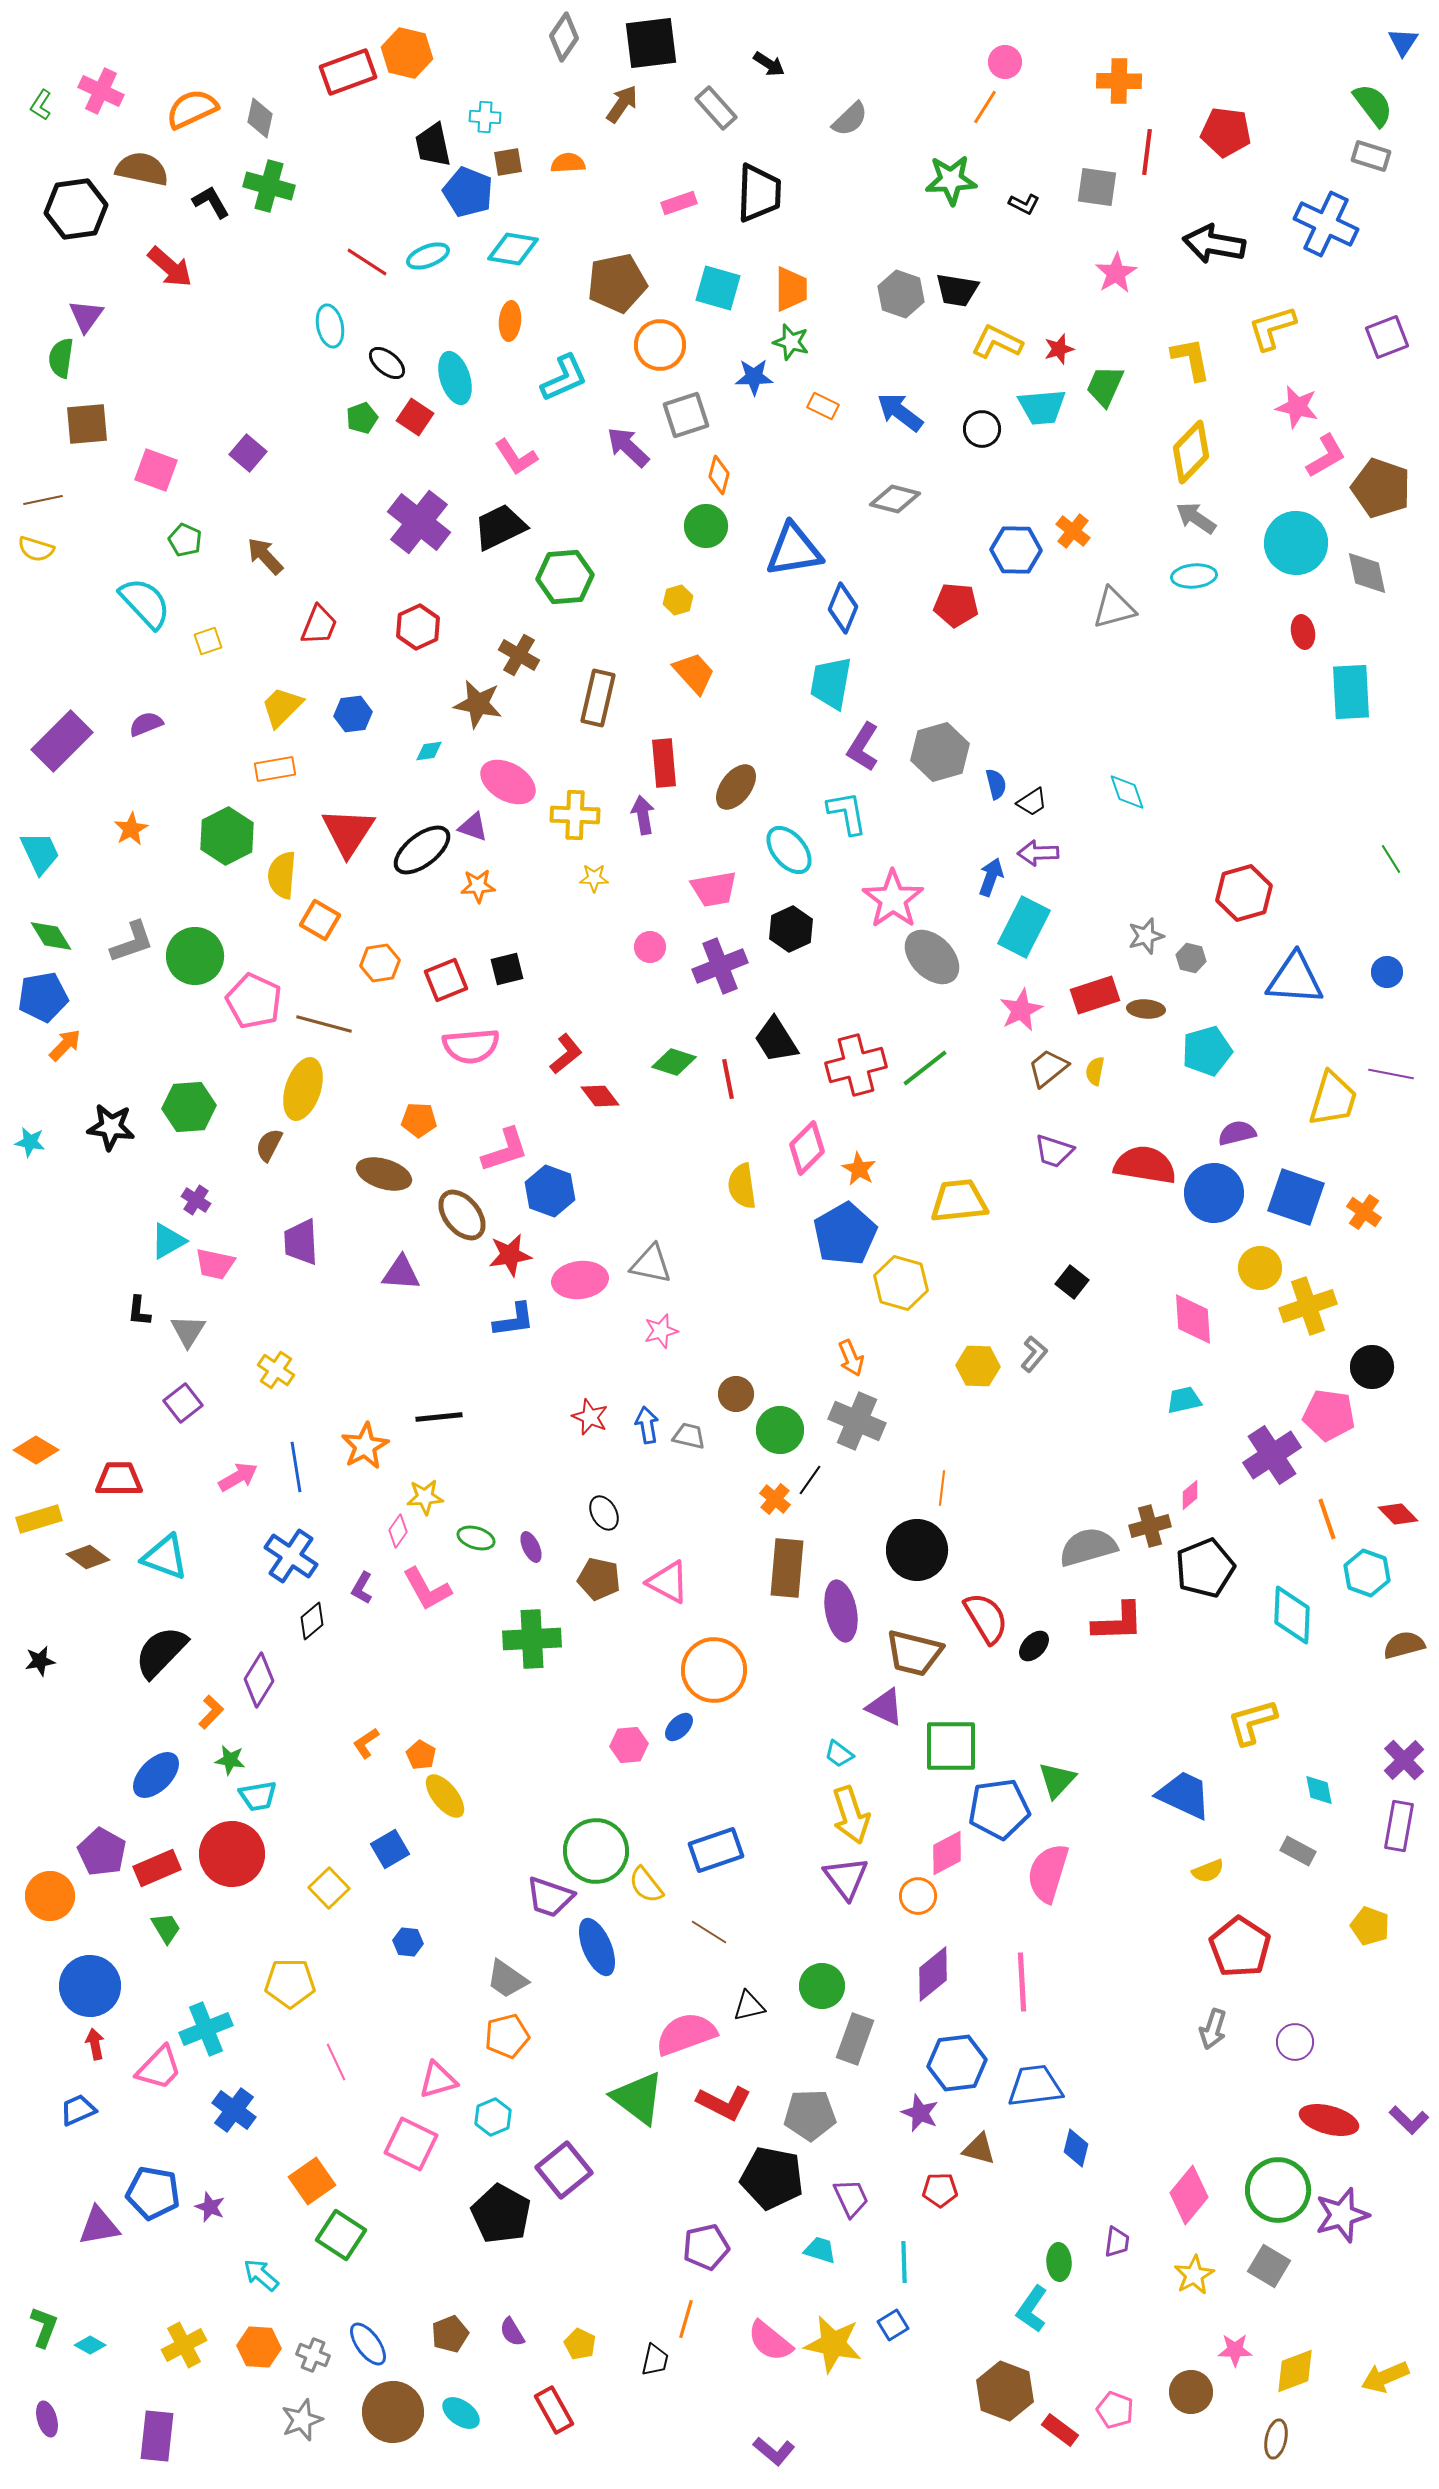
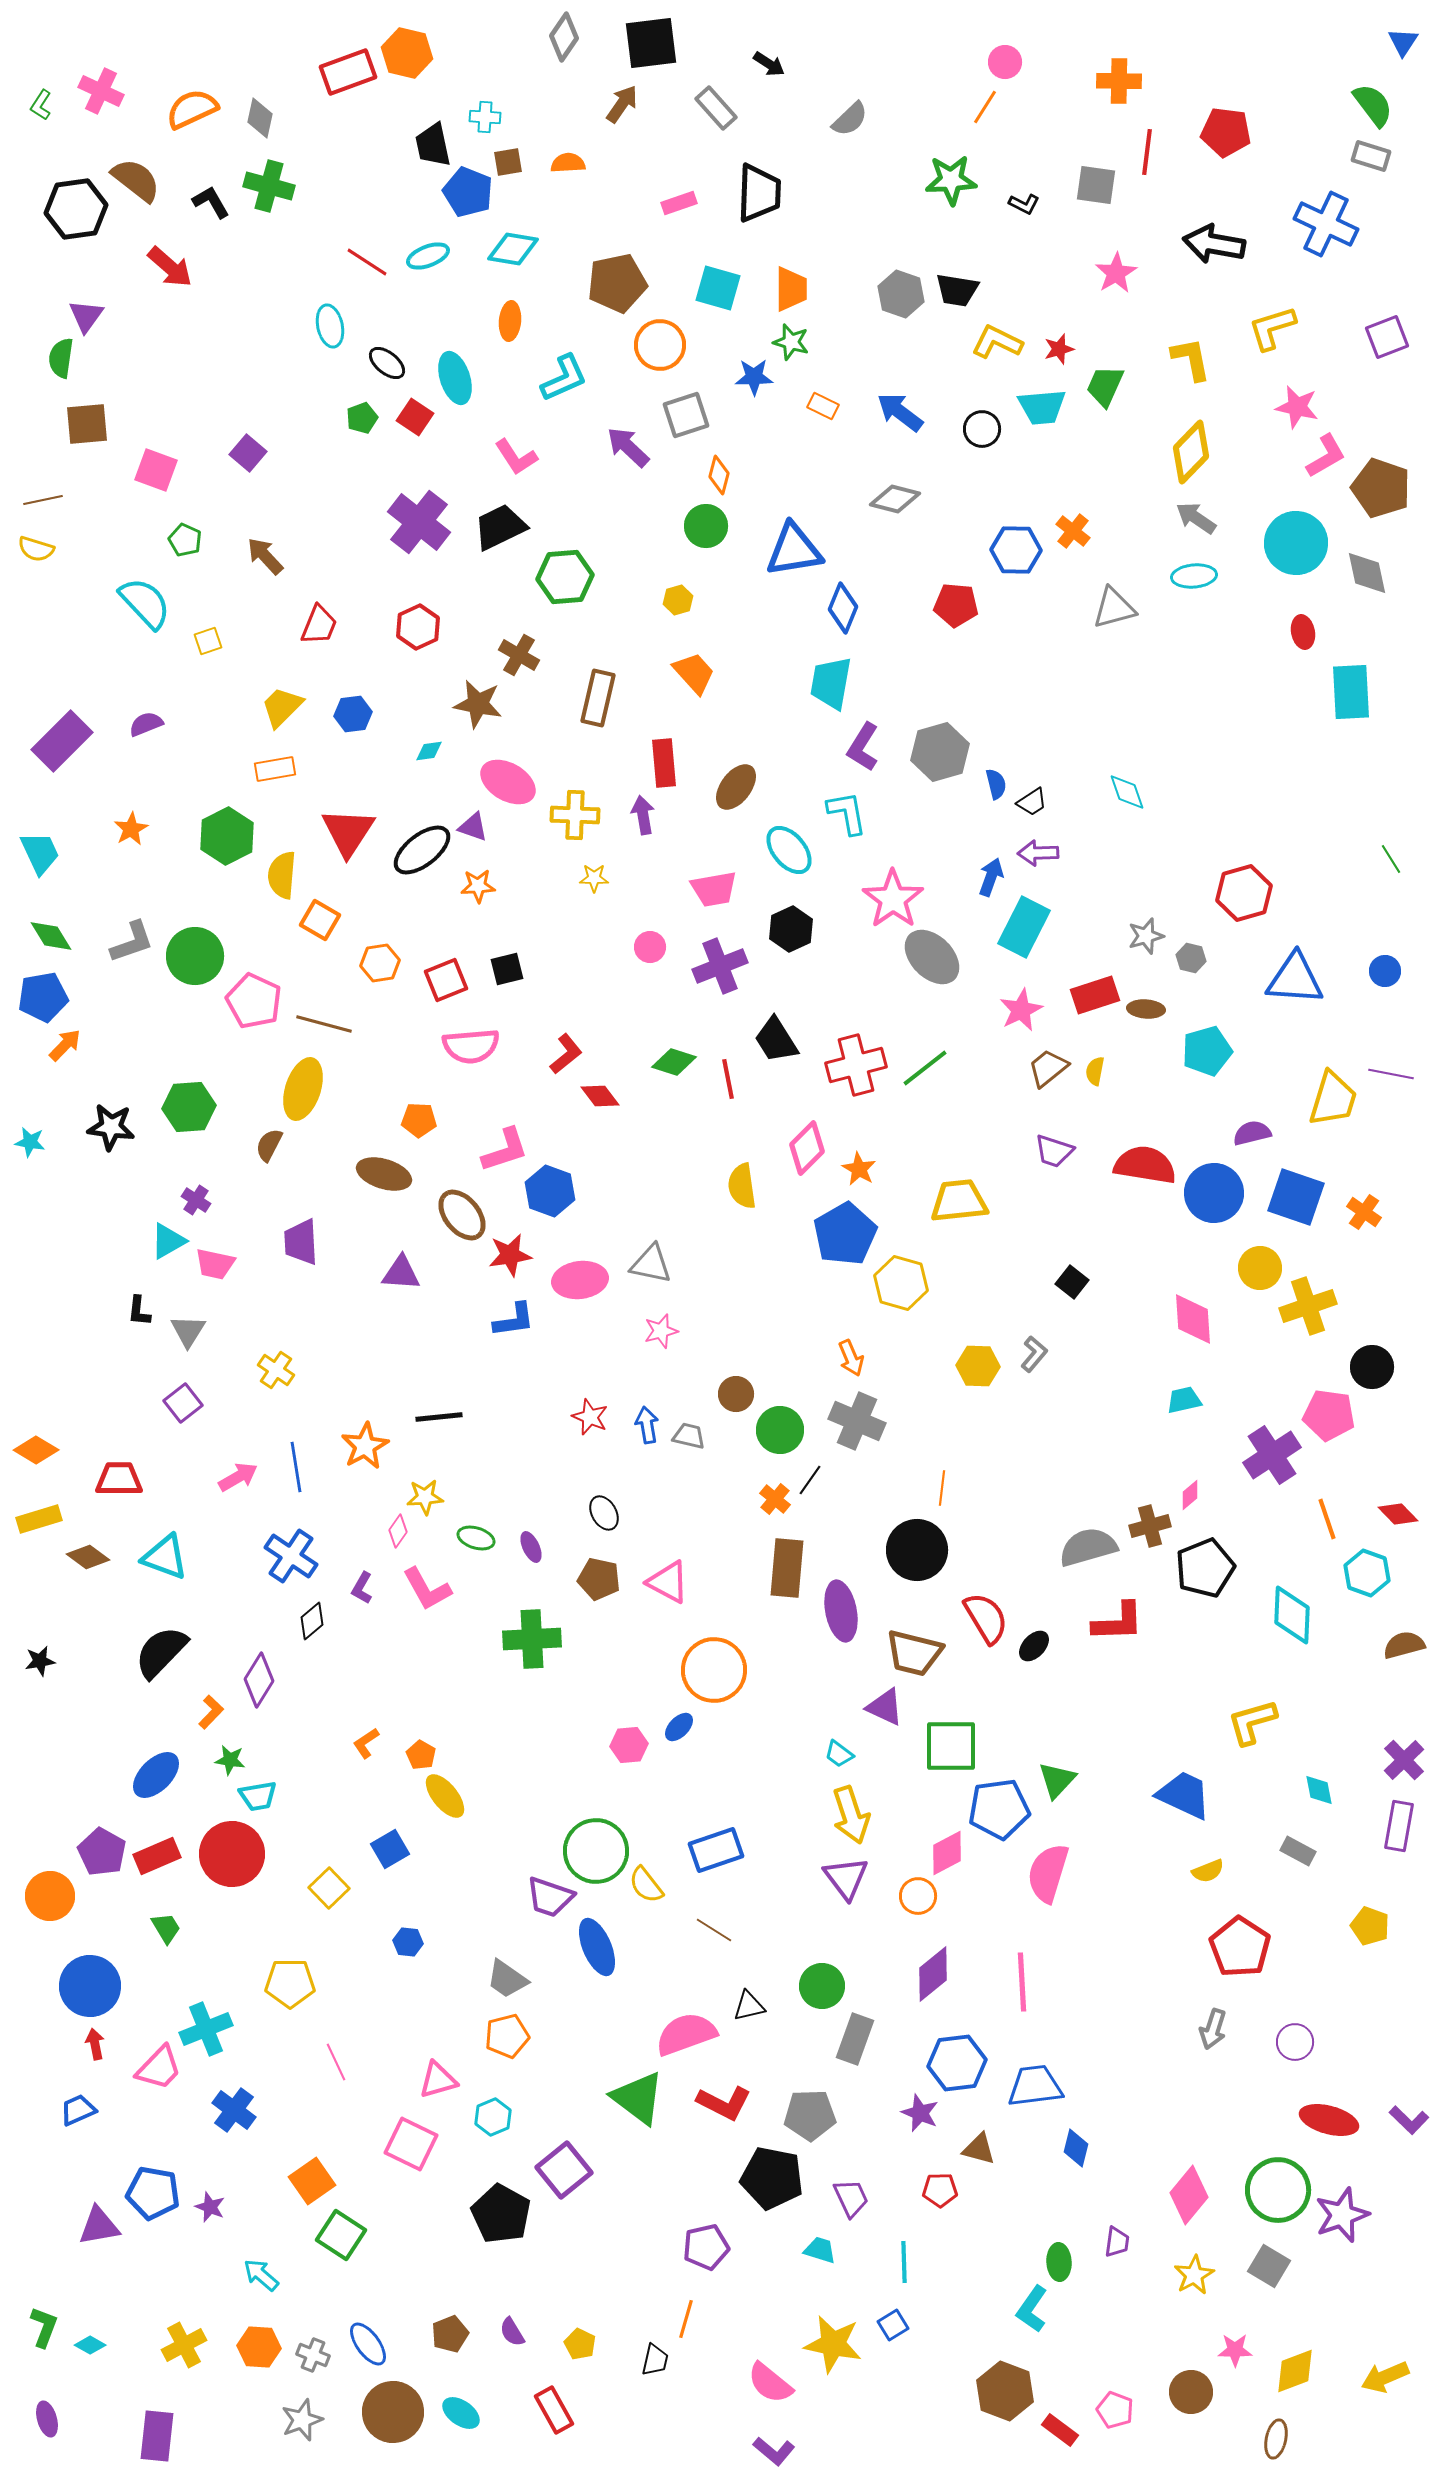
brown semicircle at (142, 169): moved 6 px left, 11 px down; rotated 26 degrees clockwise
gray square at (1097, 187): moved 1 px left, 2 px up
blue circle at (1387, 972): moved 2 px left, 1 px up
purple semicircle at (1237, 1133): moved 15 px right
red rectangle at (157, 1868): moved 12 px up
brown line at (709, 1932): moved 5 px right, 2 px up
purple star at (1342, 2215): rotated 4 degrees counterclockwise
pink semicircle at (770, 2341): moved 42 px down
